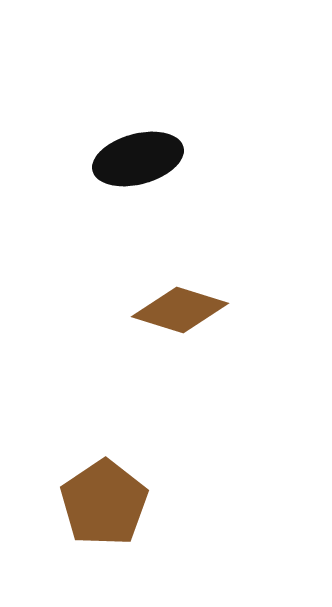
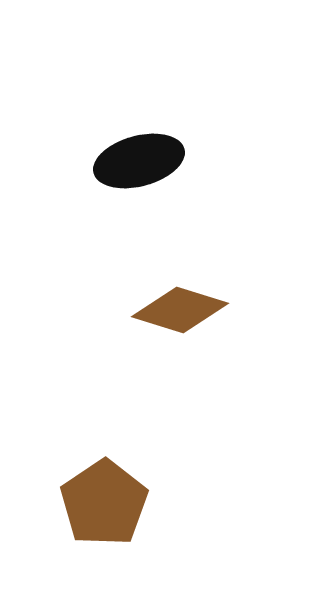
black ellipse: moved 1 px right, 2 px down
